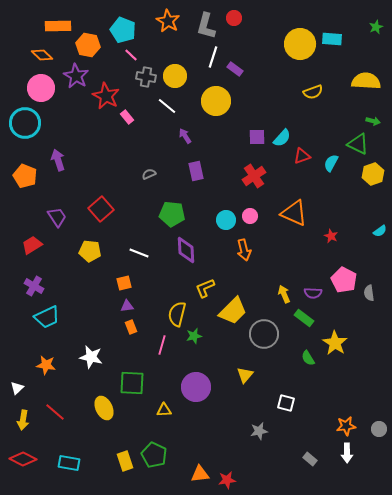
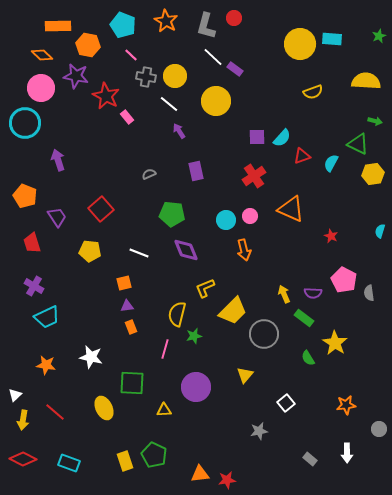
orange star at (168, 21): moved 2 px left
green star at (376, 27): moved 3 px right, 9 px down
cyan pentagon at (123, 30): moved 5 px up
white line at (213, 57): rotated 65 degrees counterclockwise
purple star at (76, 76): rotated 20 degrees counterclockwise
white line at (167, 106): moved 2 px right, 2 px up
green arrow at (373, 121): moved 2 px right
purple arrow at (185, 136): moved 6 px left, 5 px up
yellow hexagon at (373, 174): rotated 10 degrees clockwise
orange pentagon at (25, 176): moved 20 px down
orange triangle at (294, 213): moved 3 px left, 4 px up
cyan semicircle at (380, 231): rotated 144 degrees clockwise
red trapezoid at (32, 245): moved 2 px up; rotated 75 degrees counterclockwise
purple diamond at (186, 250): rotated 20 degrees counterclockwise
pink line at (162, 345): moved 3 px right, 4 px down
white triangle at (17, 388): moved 2 px left, 7 px down
white square at (286, 403): rotated 36 degrees clockwise
orange star at (346, 426): moved 21 px up
cyan rectangle at (69, 463): rotated 10 degrees clockwise
